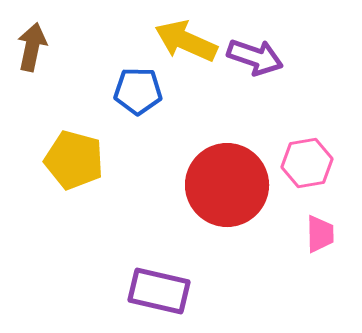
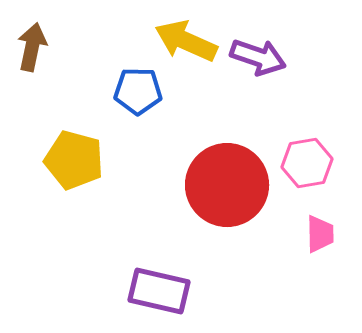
purple arrow: moved 3 px right
